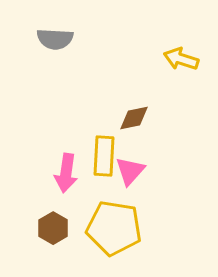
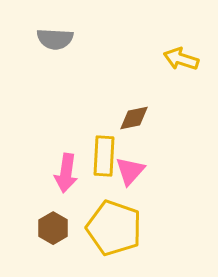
yellow pentagon: rotated 10 degrees clockwise
